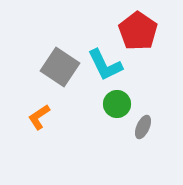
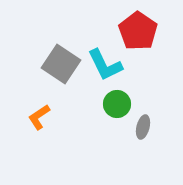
gray square: moved 1 px right, 3 px up
gray ellipse: rotated 10 degrees counterclockwise
